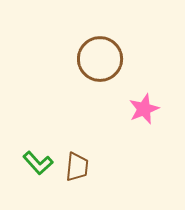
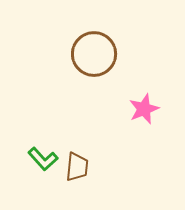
brown circle: moved 6 px left, 5 px up
green L-shape: moved 5 px right, 4 px up
